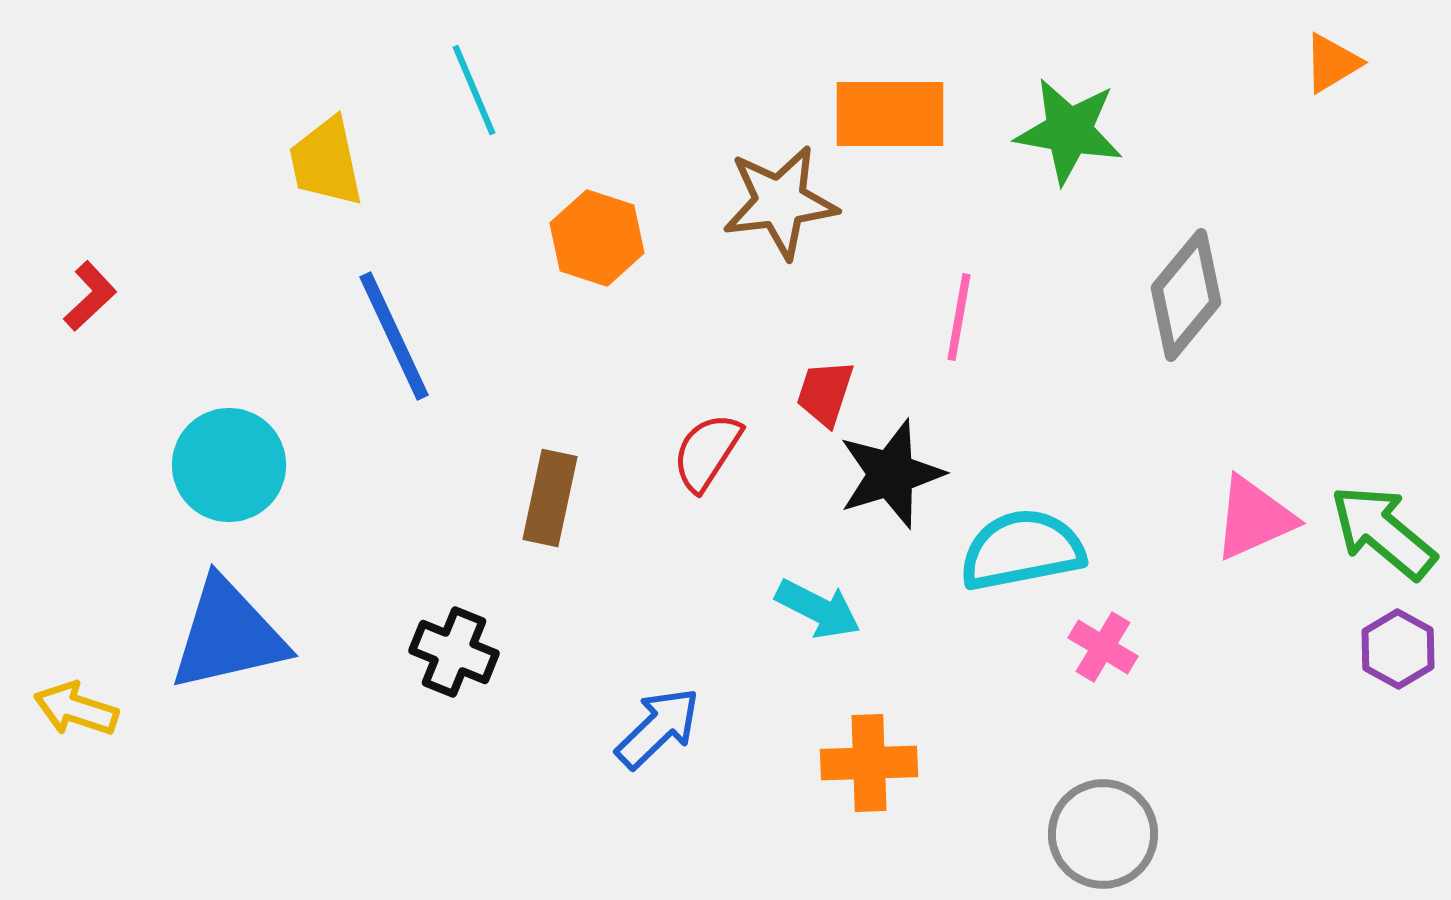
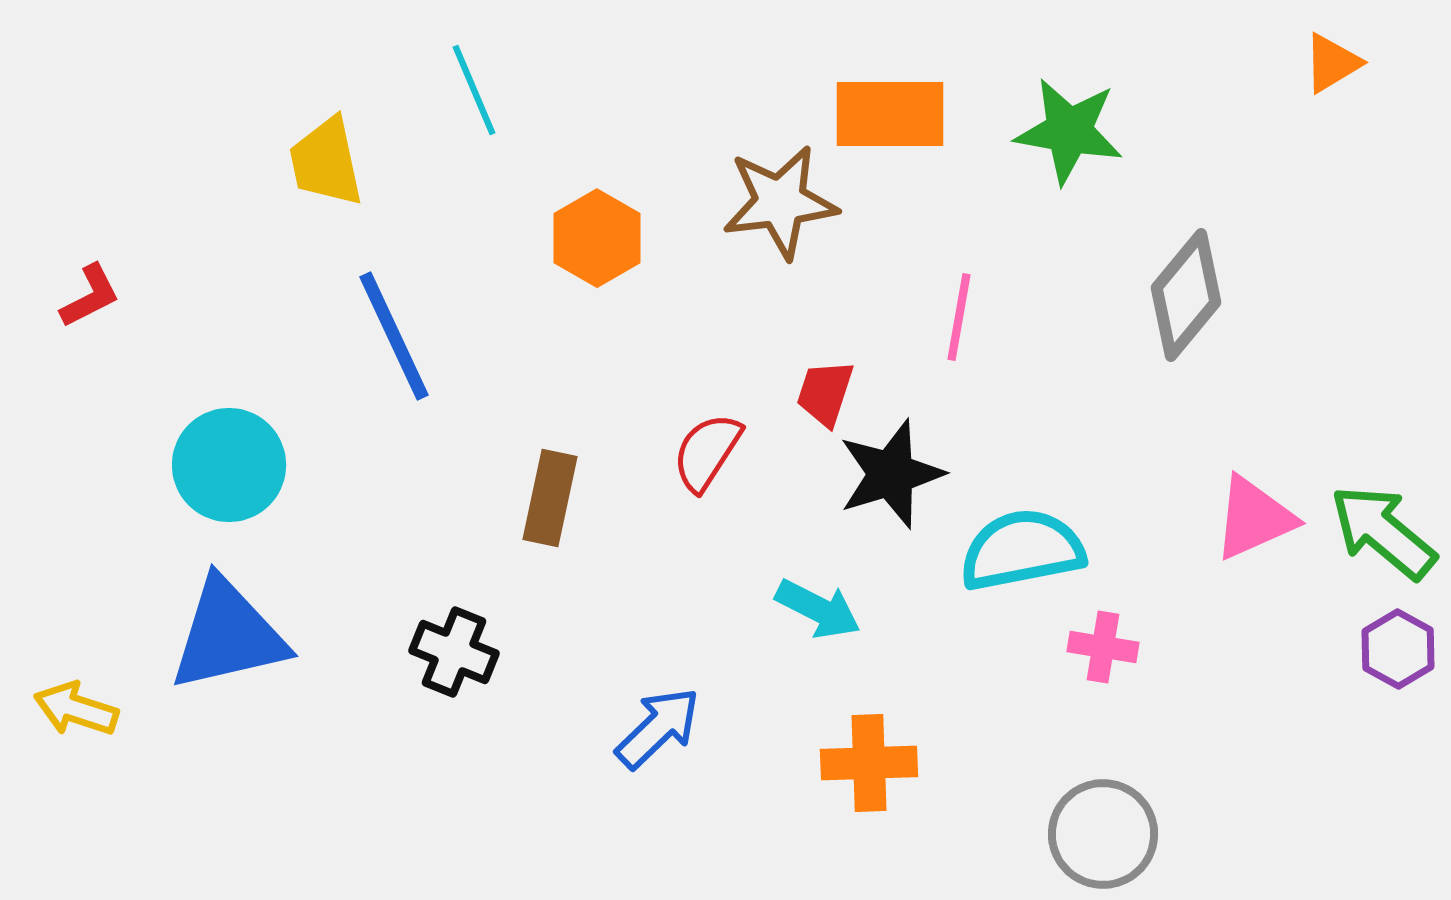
orange hexagon: rotated 12 degrees clockwise
red L-shape: rotated 16 degrees clockwise
pink cross: rotated 22 degrees counterclockwise
